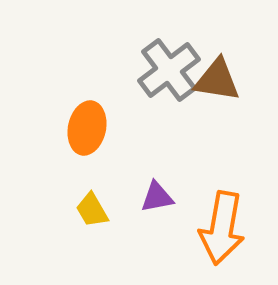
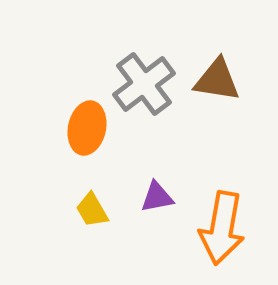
gray cross: moved 25 px left, 14 px down
